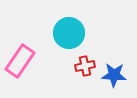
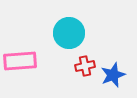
pink rectangle: rotated 52 degrees clockwise
blue star: moved 1 px left; rotated 25 degrees counterclockwise
